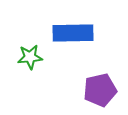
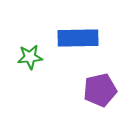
blue rectangle: moved 5 px right, 5 px down
